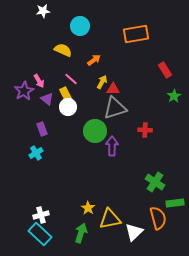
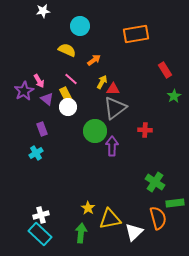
yellow semicircle: moved 4 px right
gray triangle: rotated 20 degrees counterclockwise
green arrow: rotated 12 degrees counterclockwise
